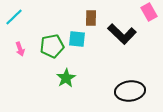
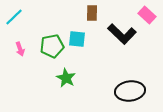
pink rectangle: moved 2 px left, 3 px down; rotated 18 degrees counterclockwise
brown rectangle: moved 1 px right, 5 px up
green star: rotated 12 degrees counterclockwise
